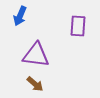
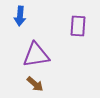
blue arrow: rotated 18 degrees counterclockwise
purple triangle: rotated 16 degrees counterclockwise
